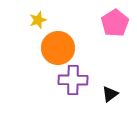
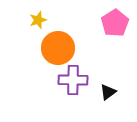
black triangle: moved 2 px left, 2 px up
